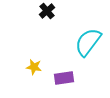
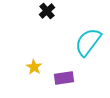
yellow star: rotated 21 degrees clockwise
